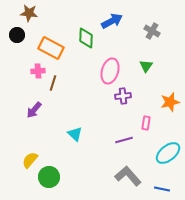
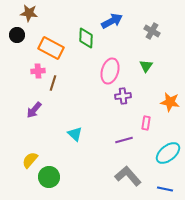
orange star: rotated 24 degrees clockwise
blue line: moved 3 px right
